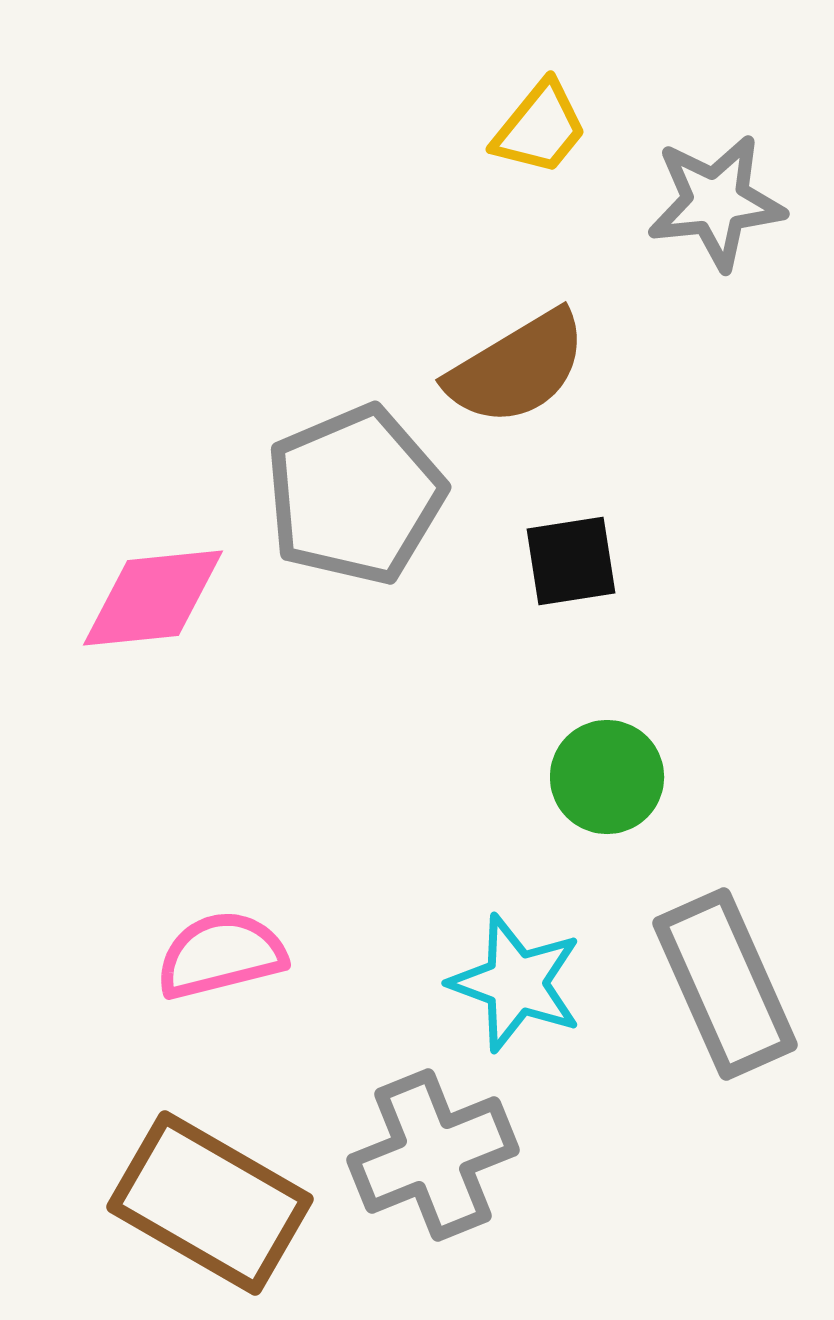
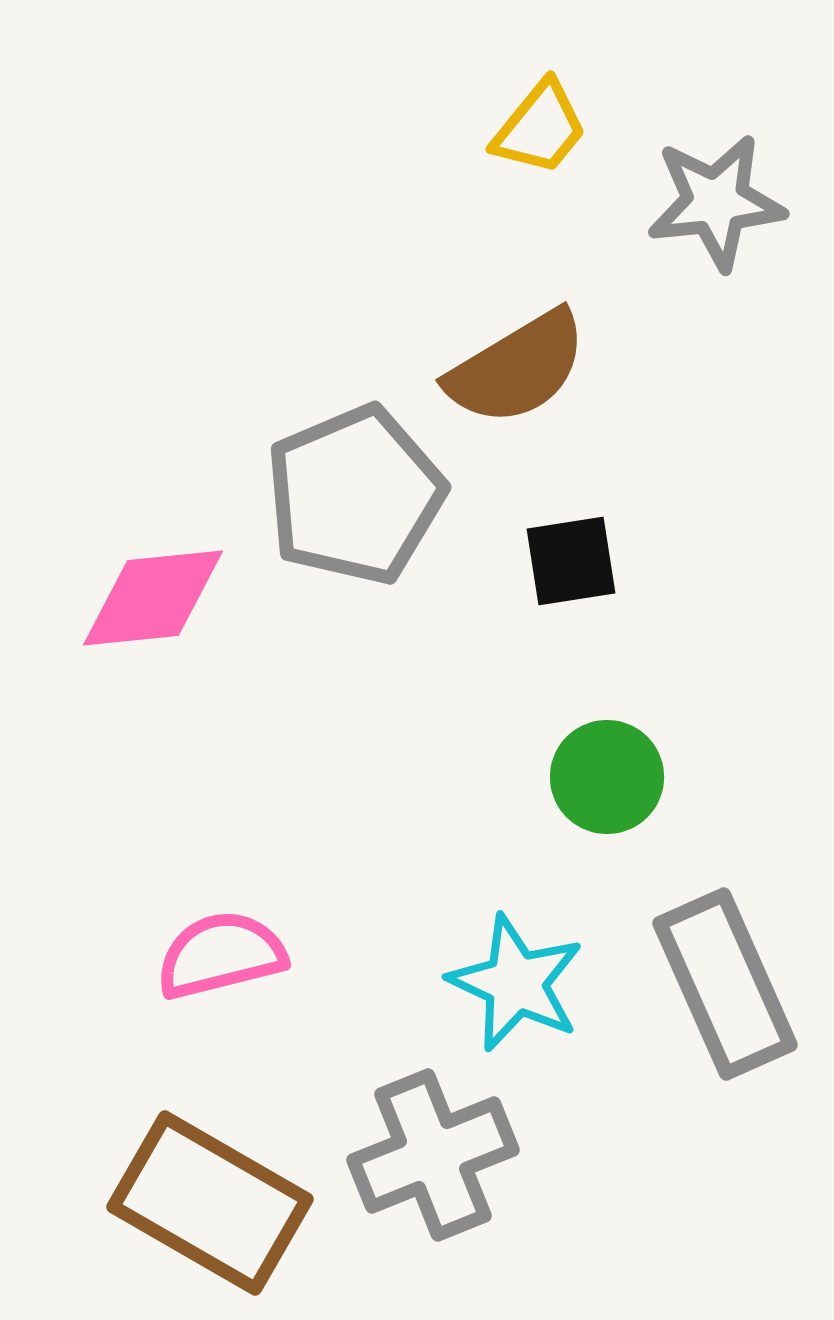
cyan star: rotated 5 degrees clockwise
